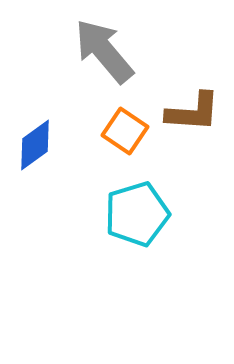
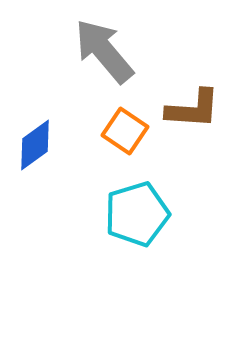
brown L-shape: moved 3 px up
